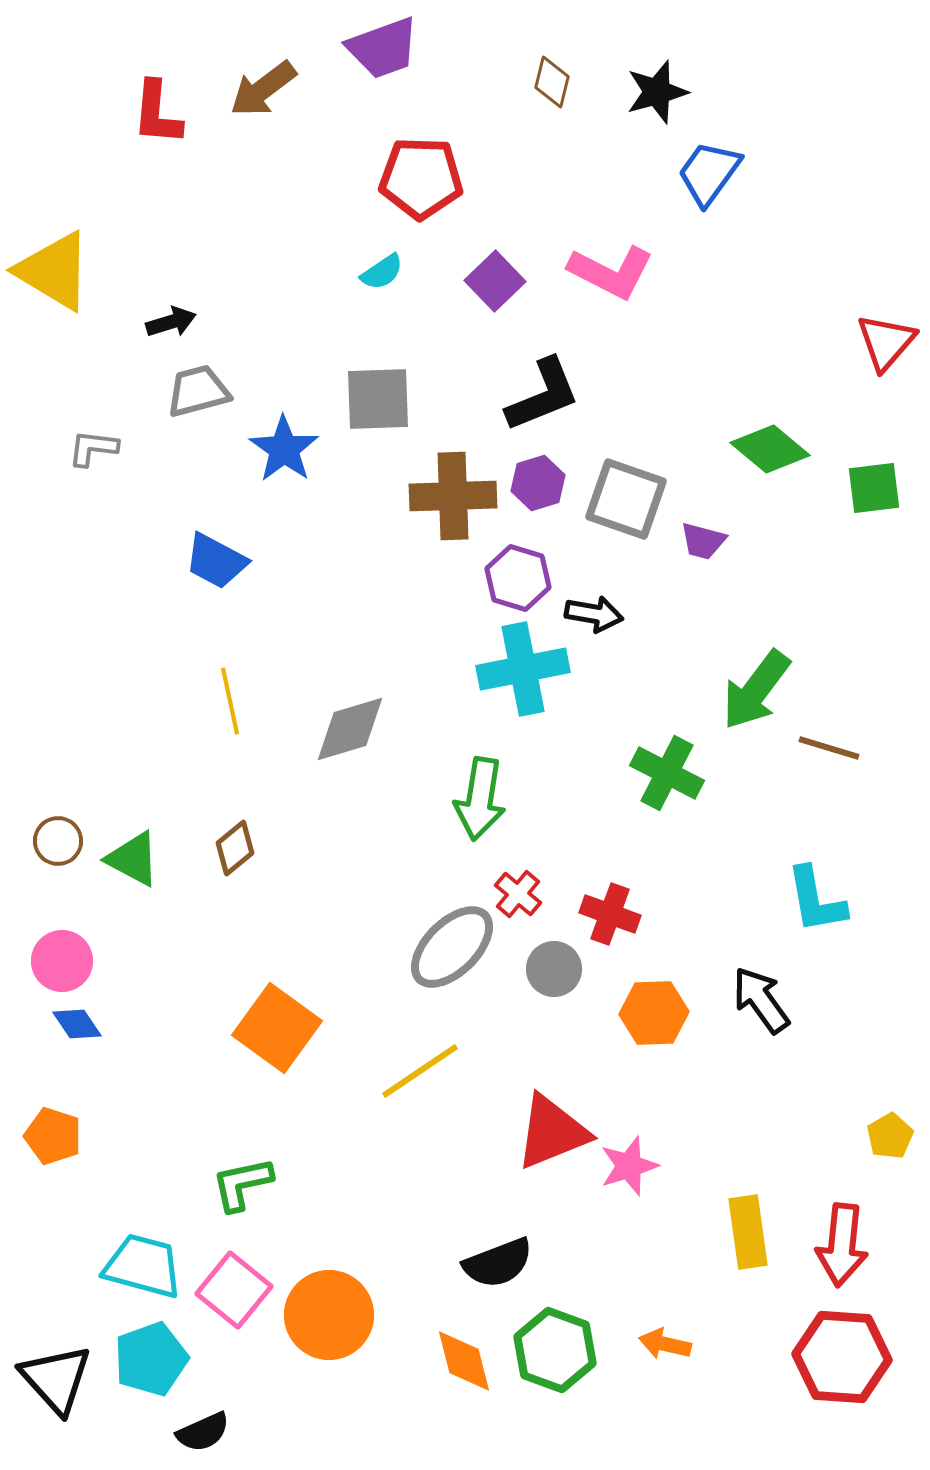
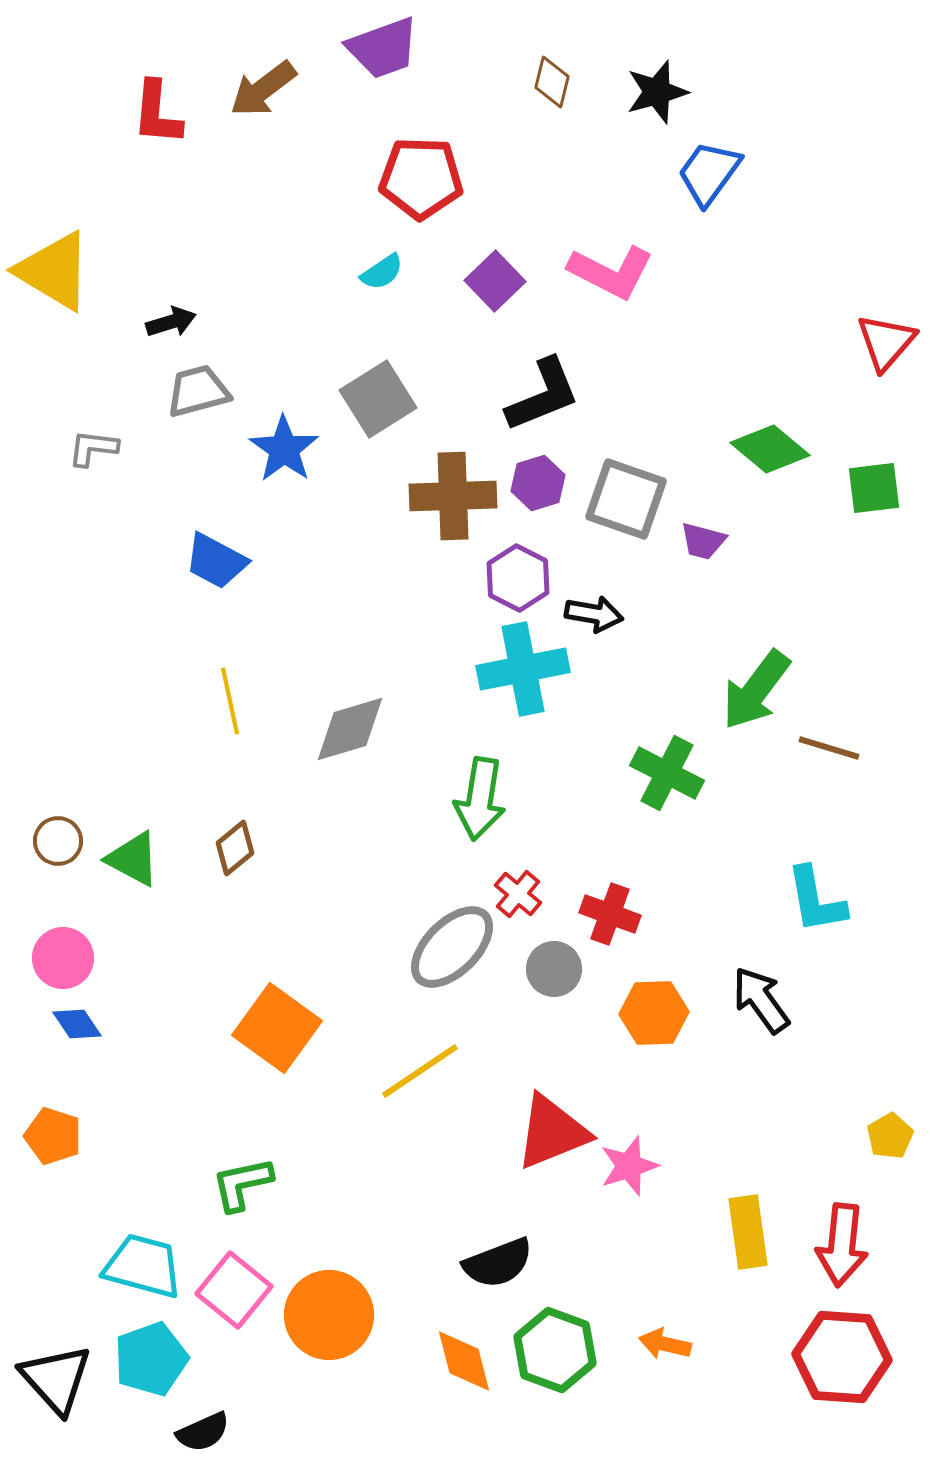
gray square at (378, 399): rotated 30 degrees counterclockwise
purple hexagon at (518, 578): rotated 10 degrees clockwise
pink circle at (62, 961): moved 1 px right, 3 px up
